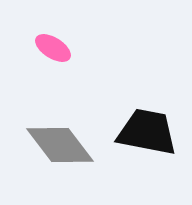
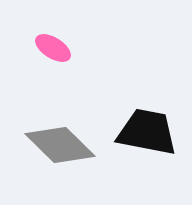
gray diamond: rotated 8 degrees counterclockwise
